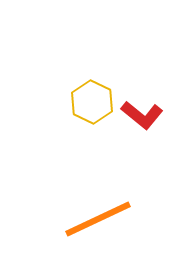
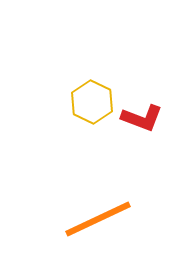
red L-shape: moved 3 px down; rotated 18 degrees counterclockwise
